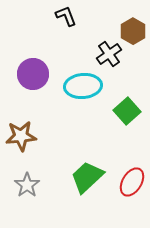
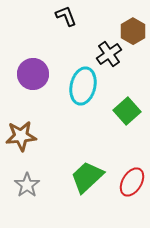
cyan ellipse: rotated 72 degrees counterclockwise
